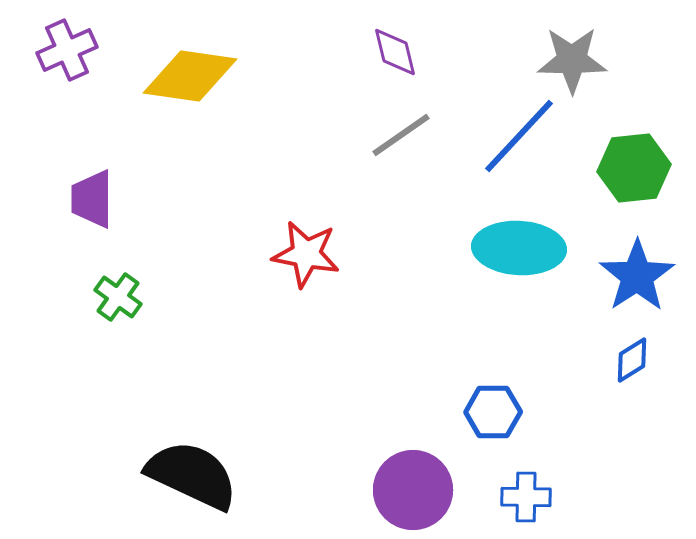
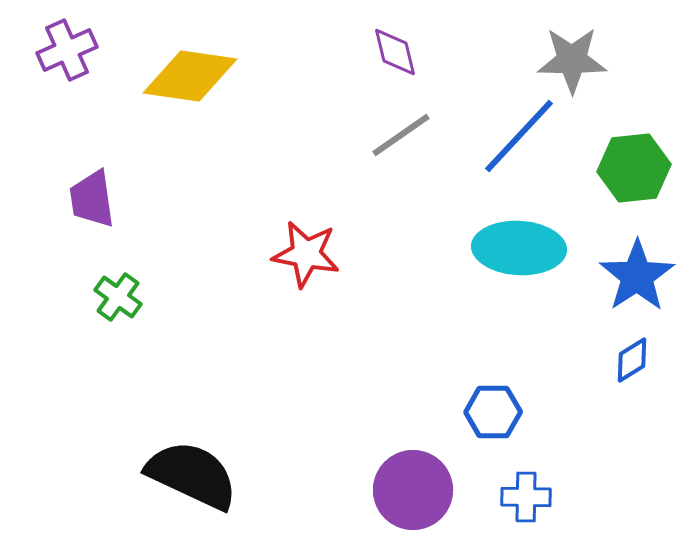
purple trapezoid: rotated 8 degrees counterclockwise
